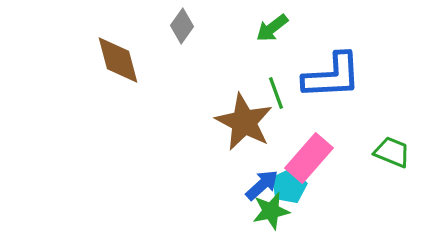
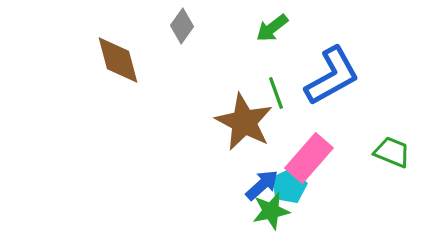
blue L-shape: rotated 26 degrees counterclockwise
